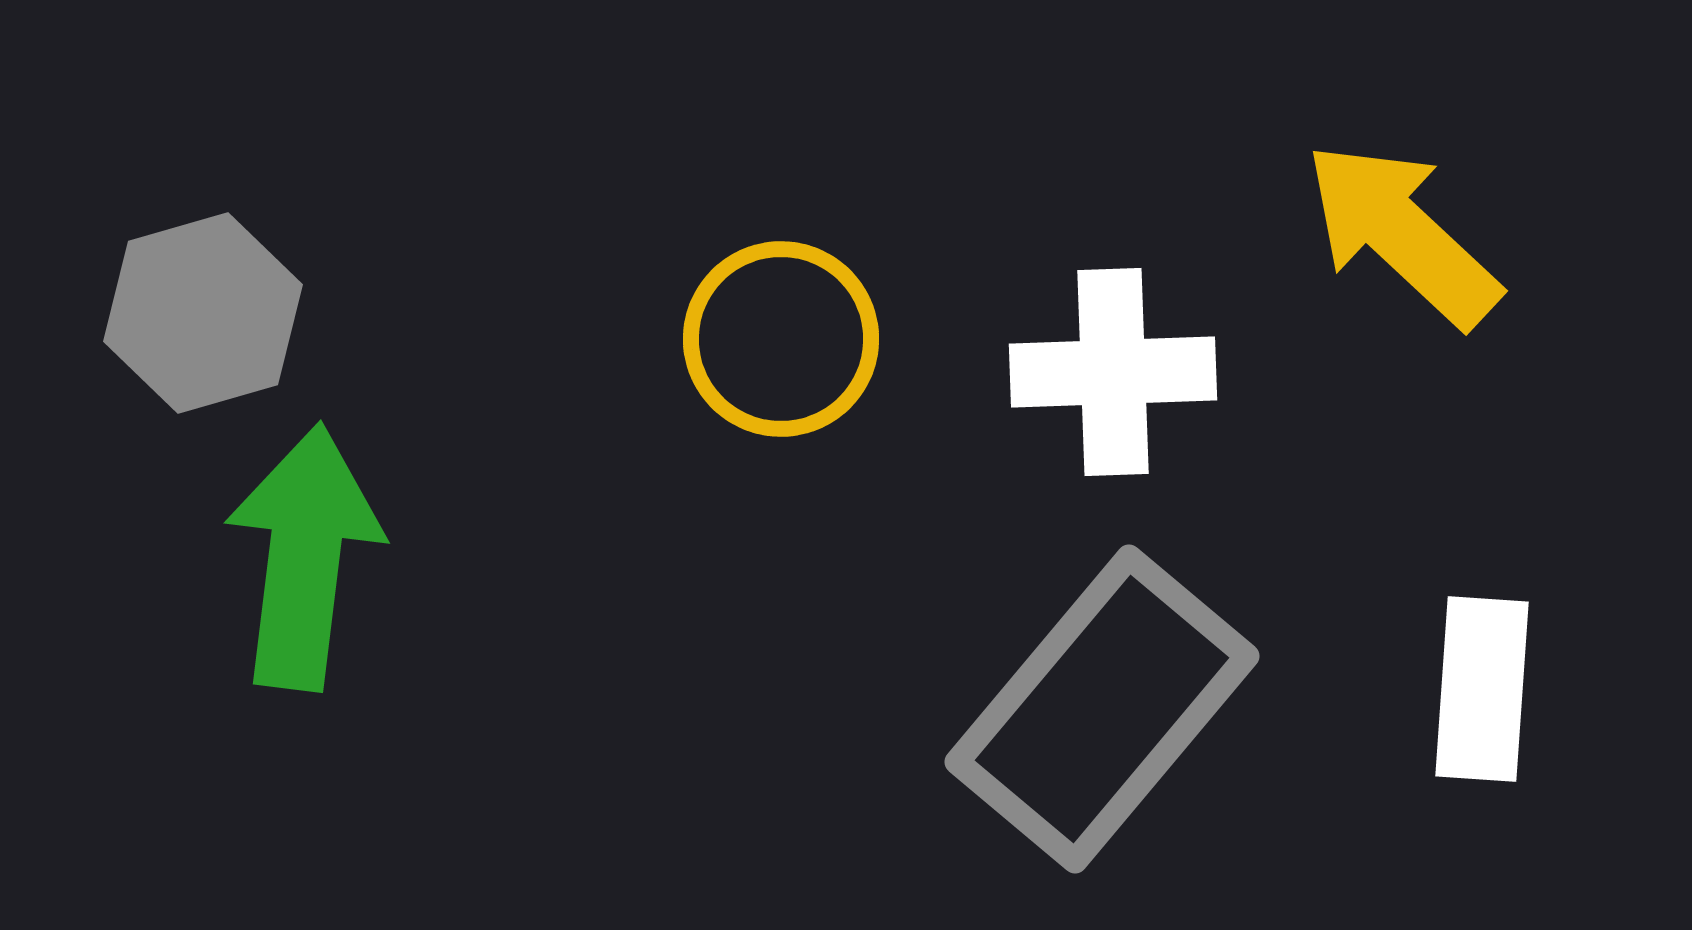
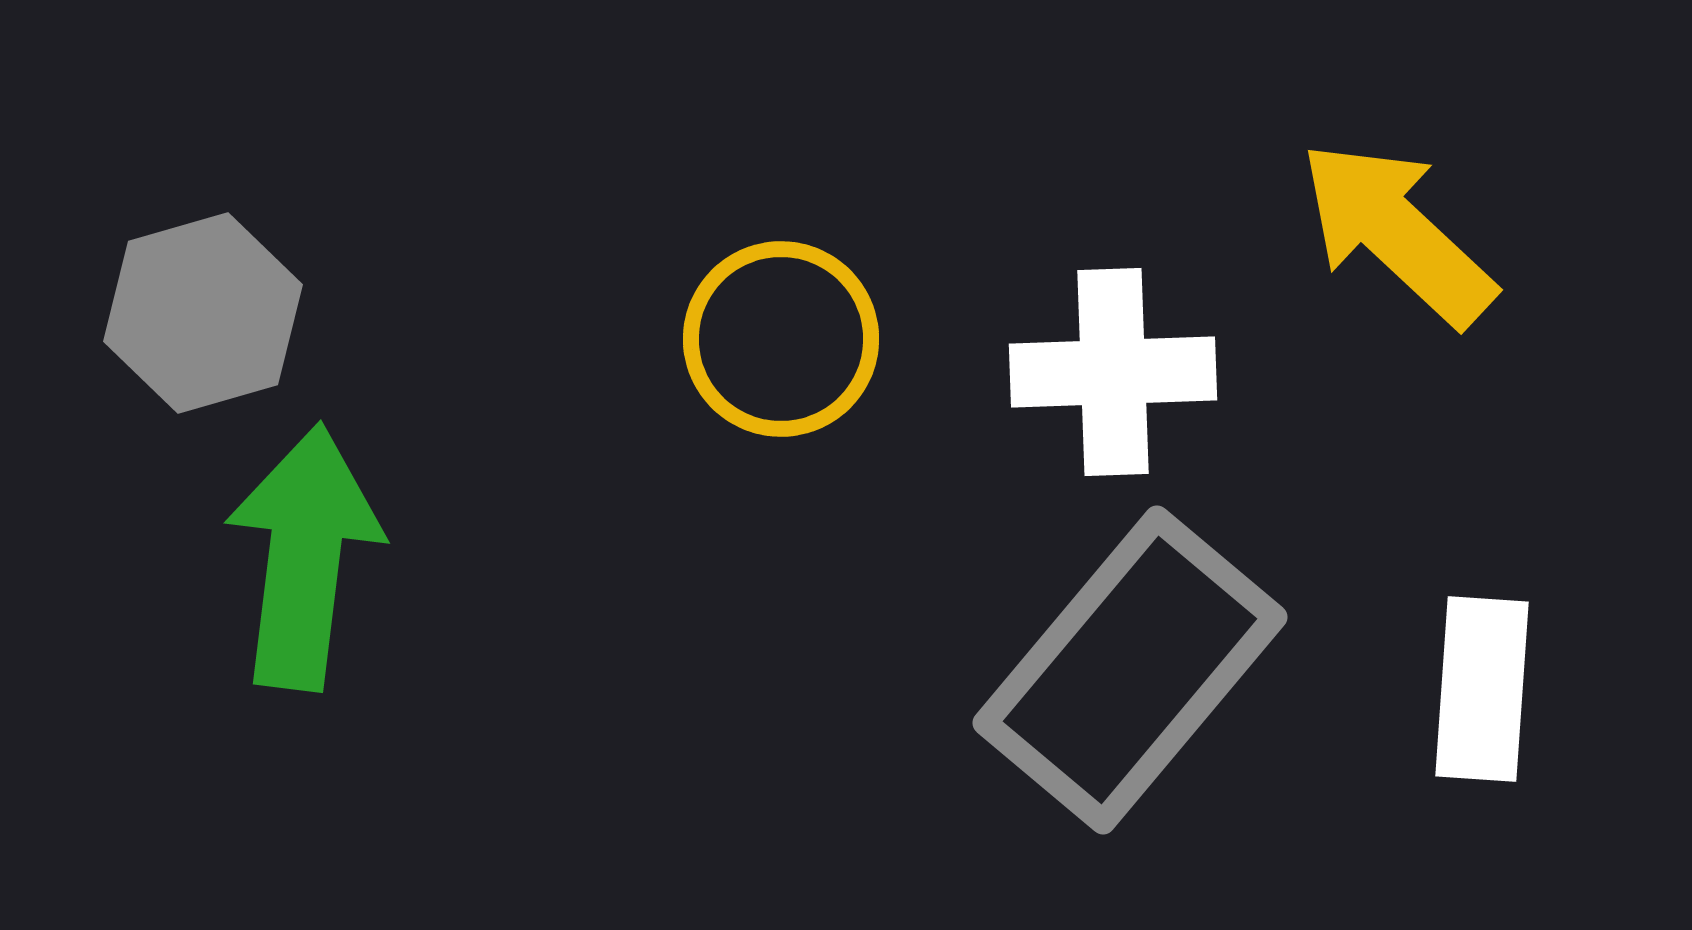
yellow arrow: moved 5 px left, 1 px up
gray rectangle: moved 28 px right, 39 px up
